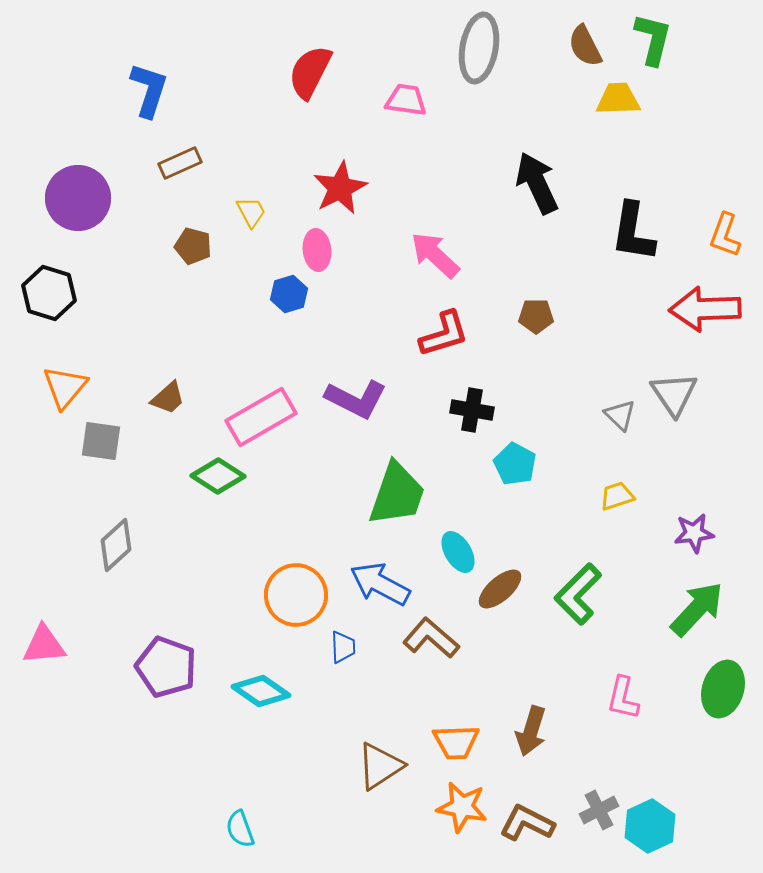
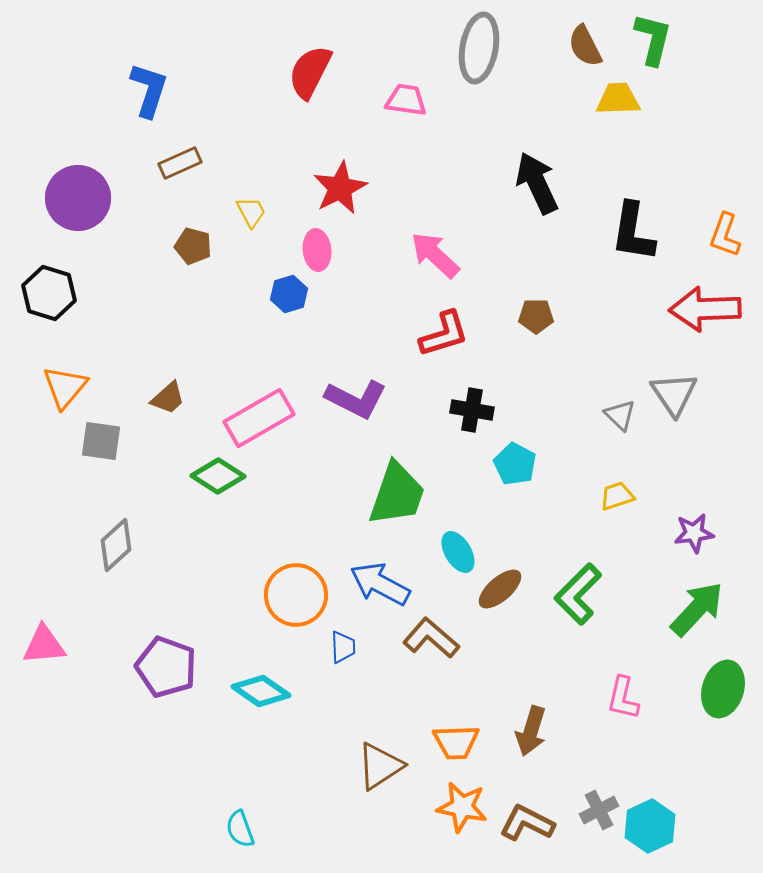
pink rectangle at (261, 417): moved 2 px left, 1 px down
